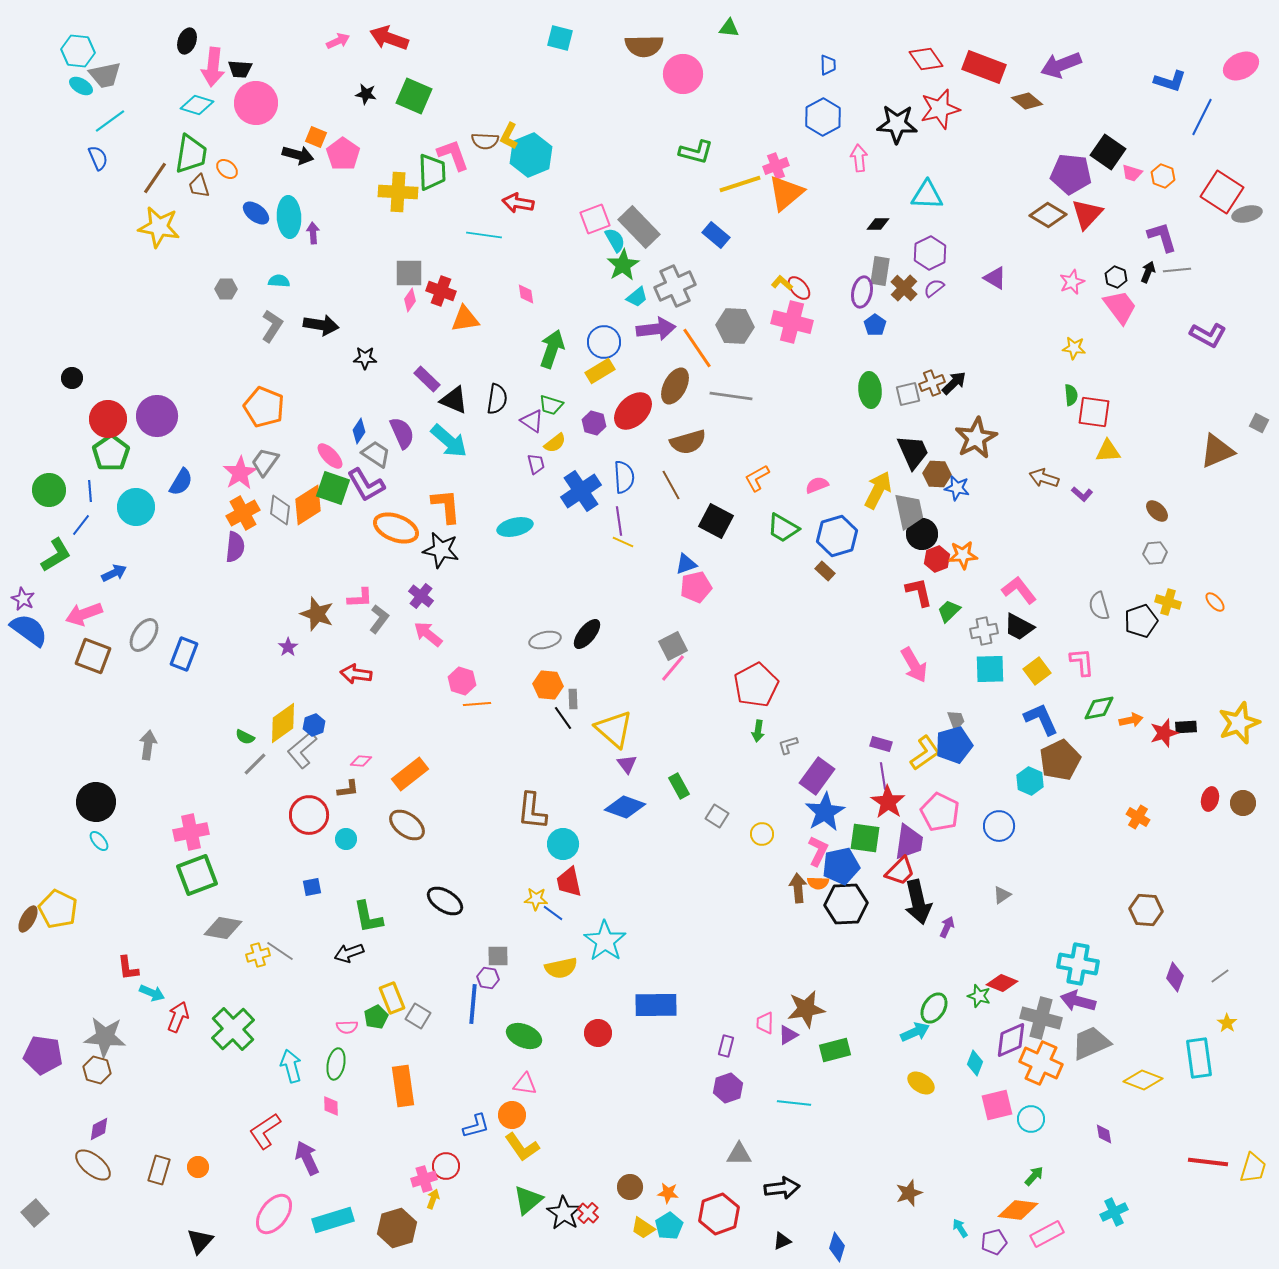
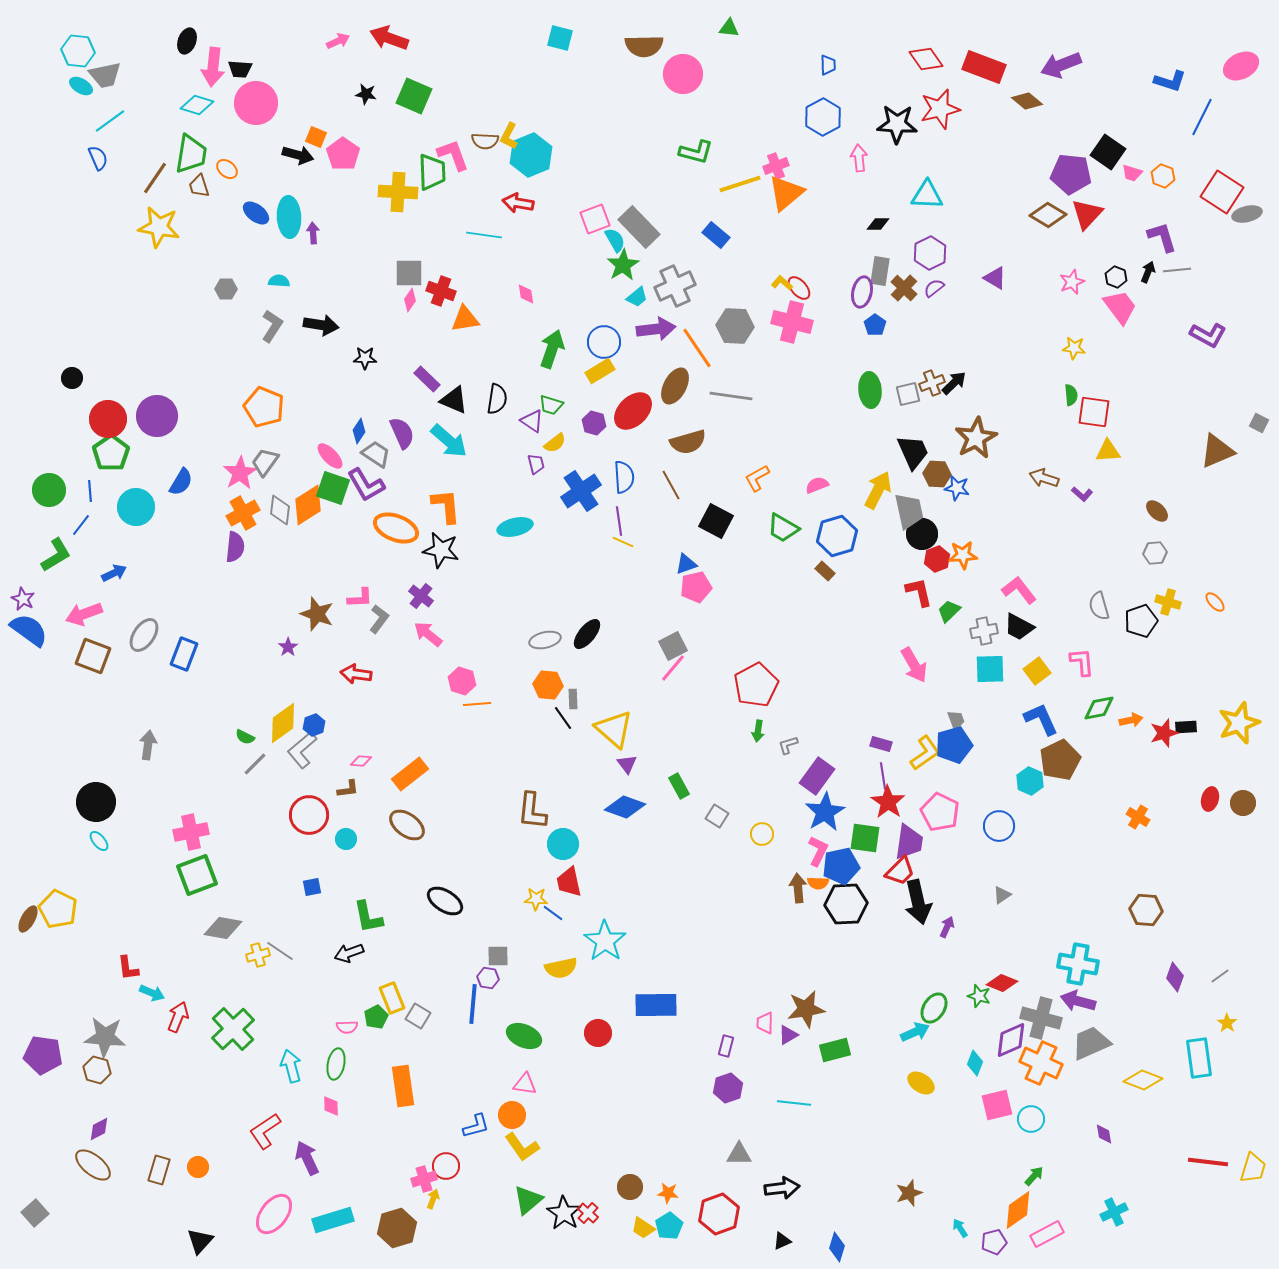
orange diamond at (1018, 1210): rotated 42 degrees counterclockwise
